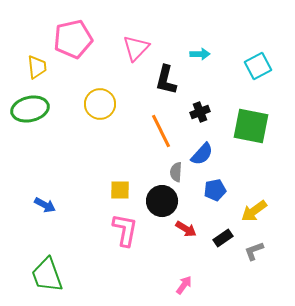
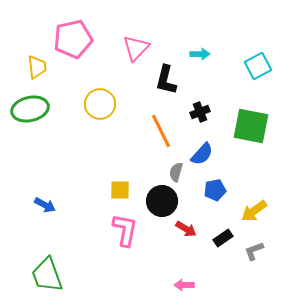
gray semicircle: rotated 12 degrees clockwise
pink arrow: rotated 126 degrees counterclockwise
